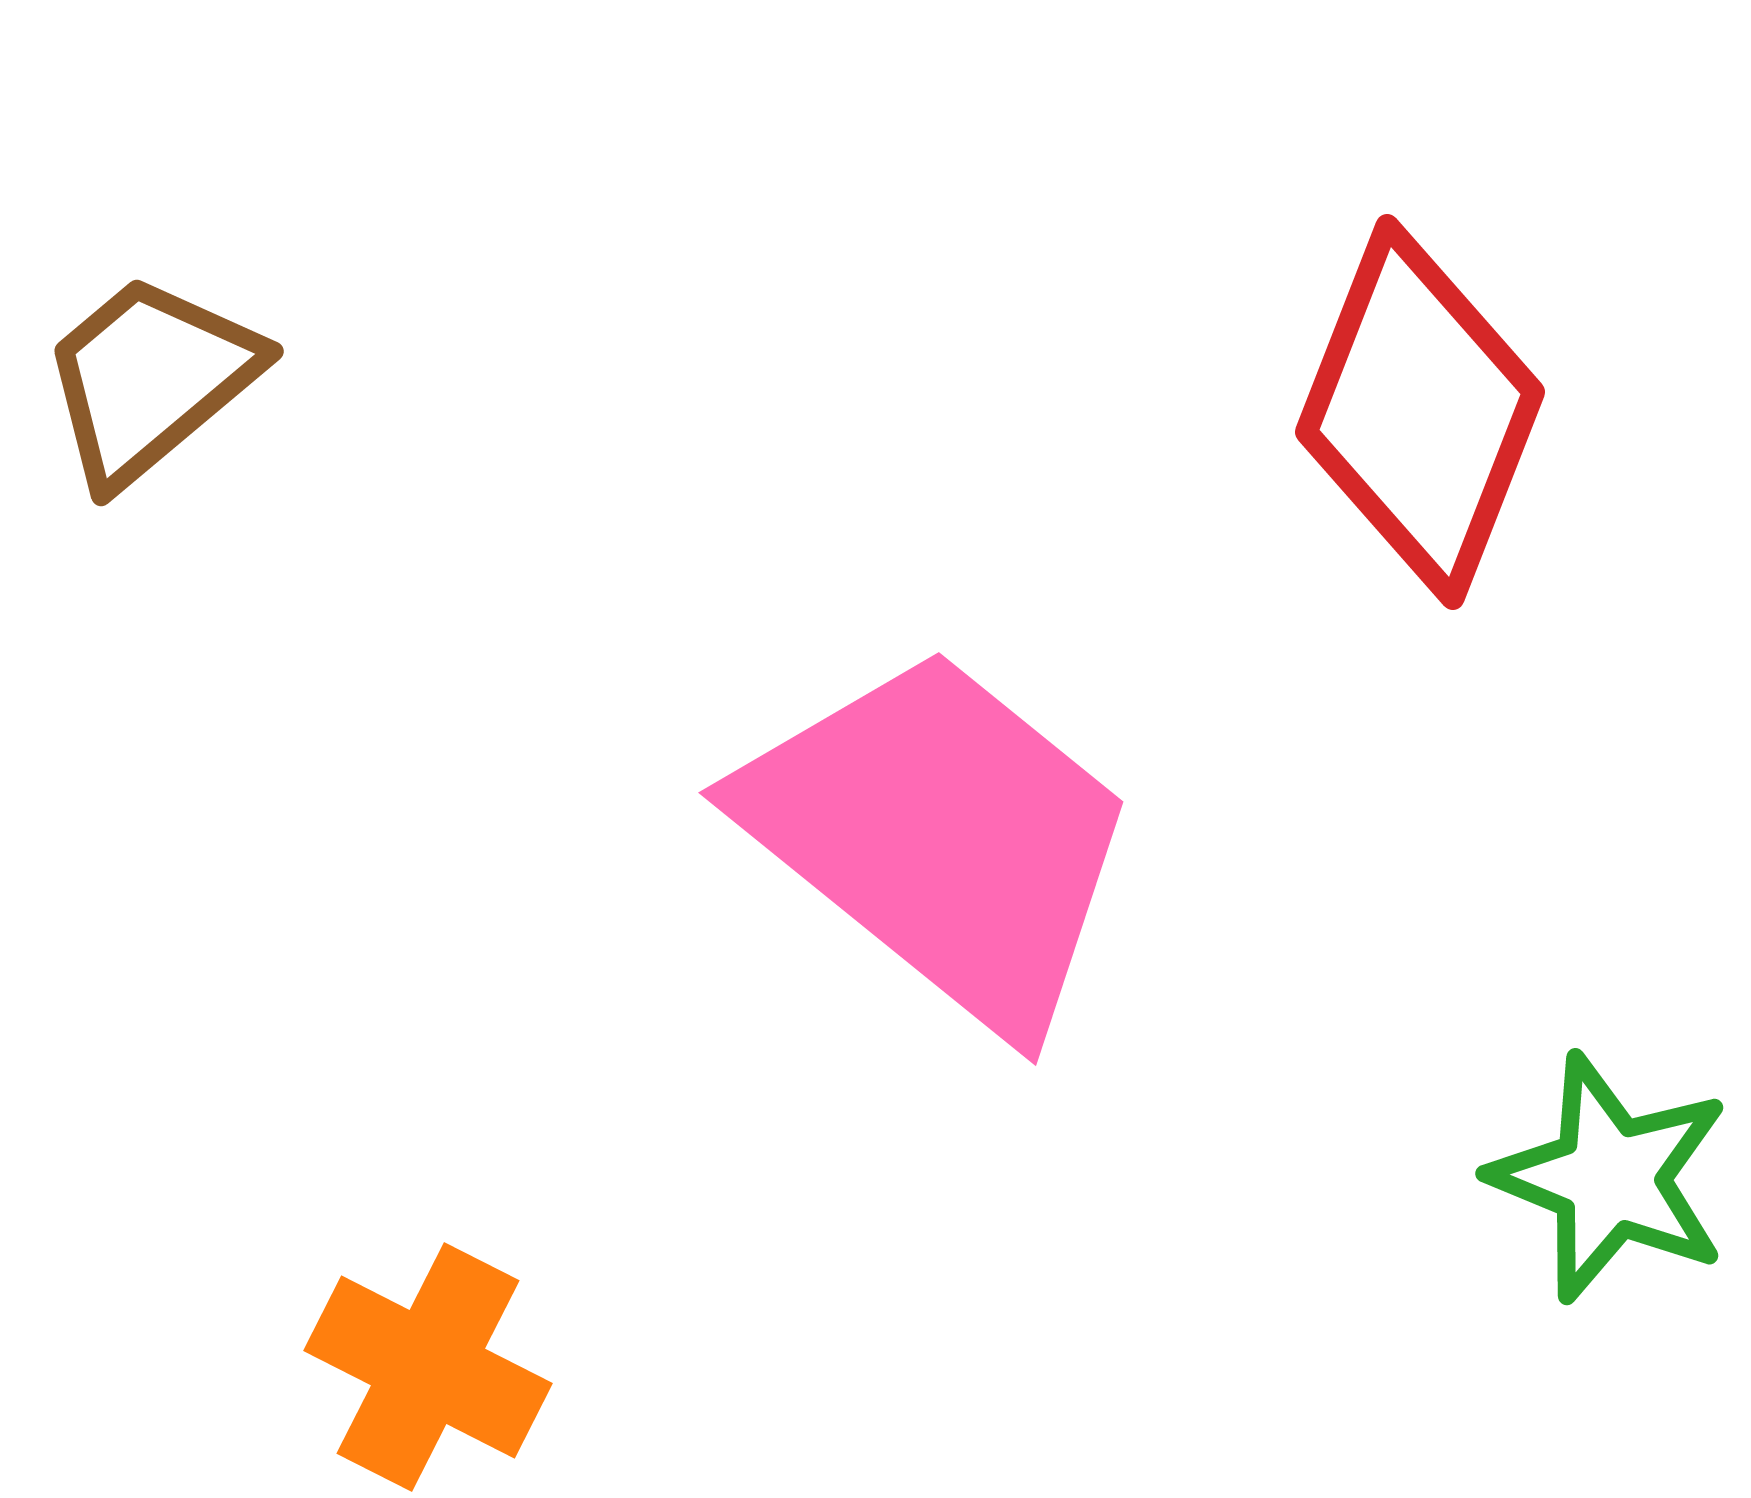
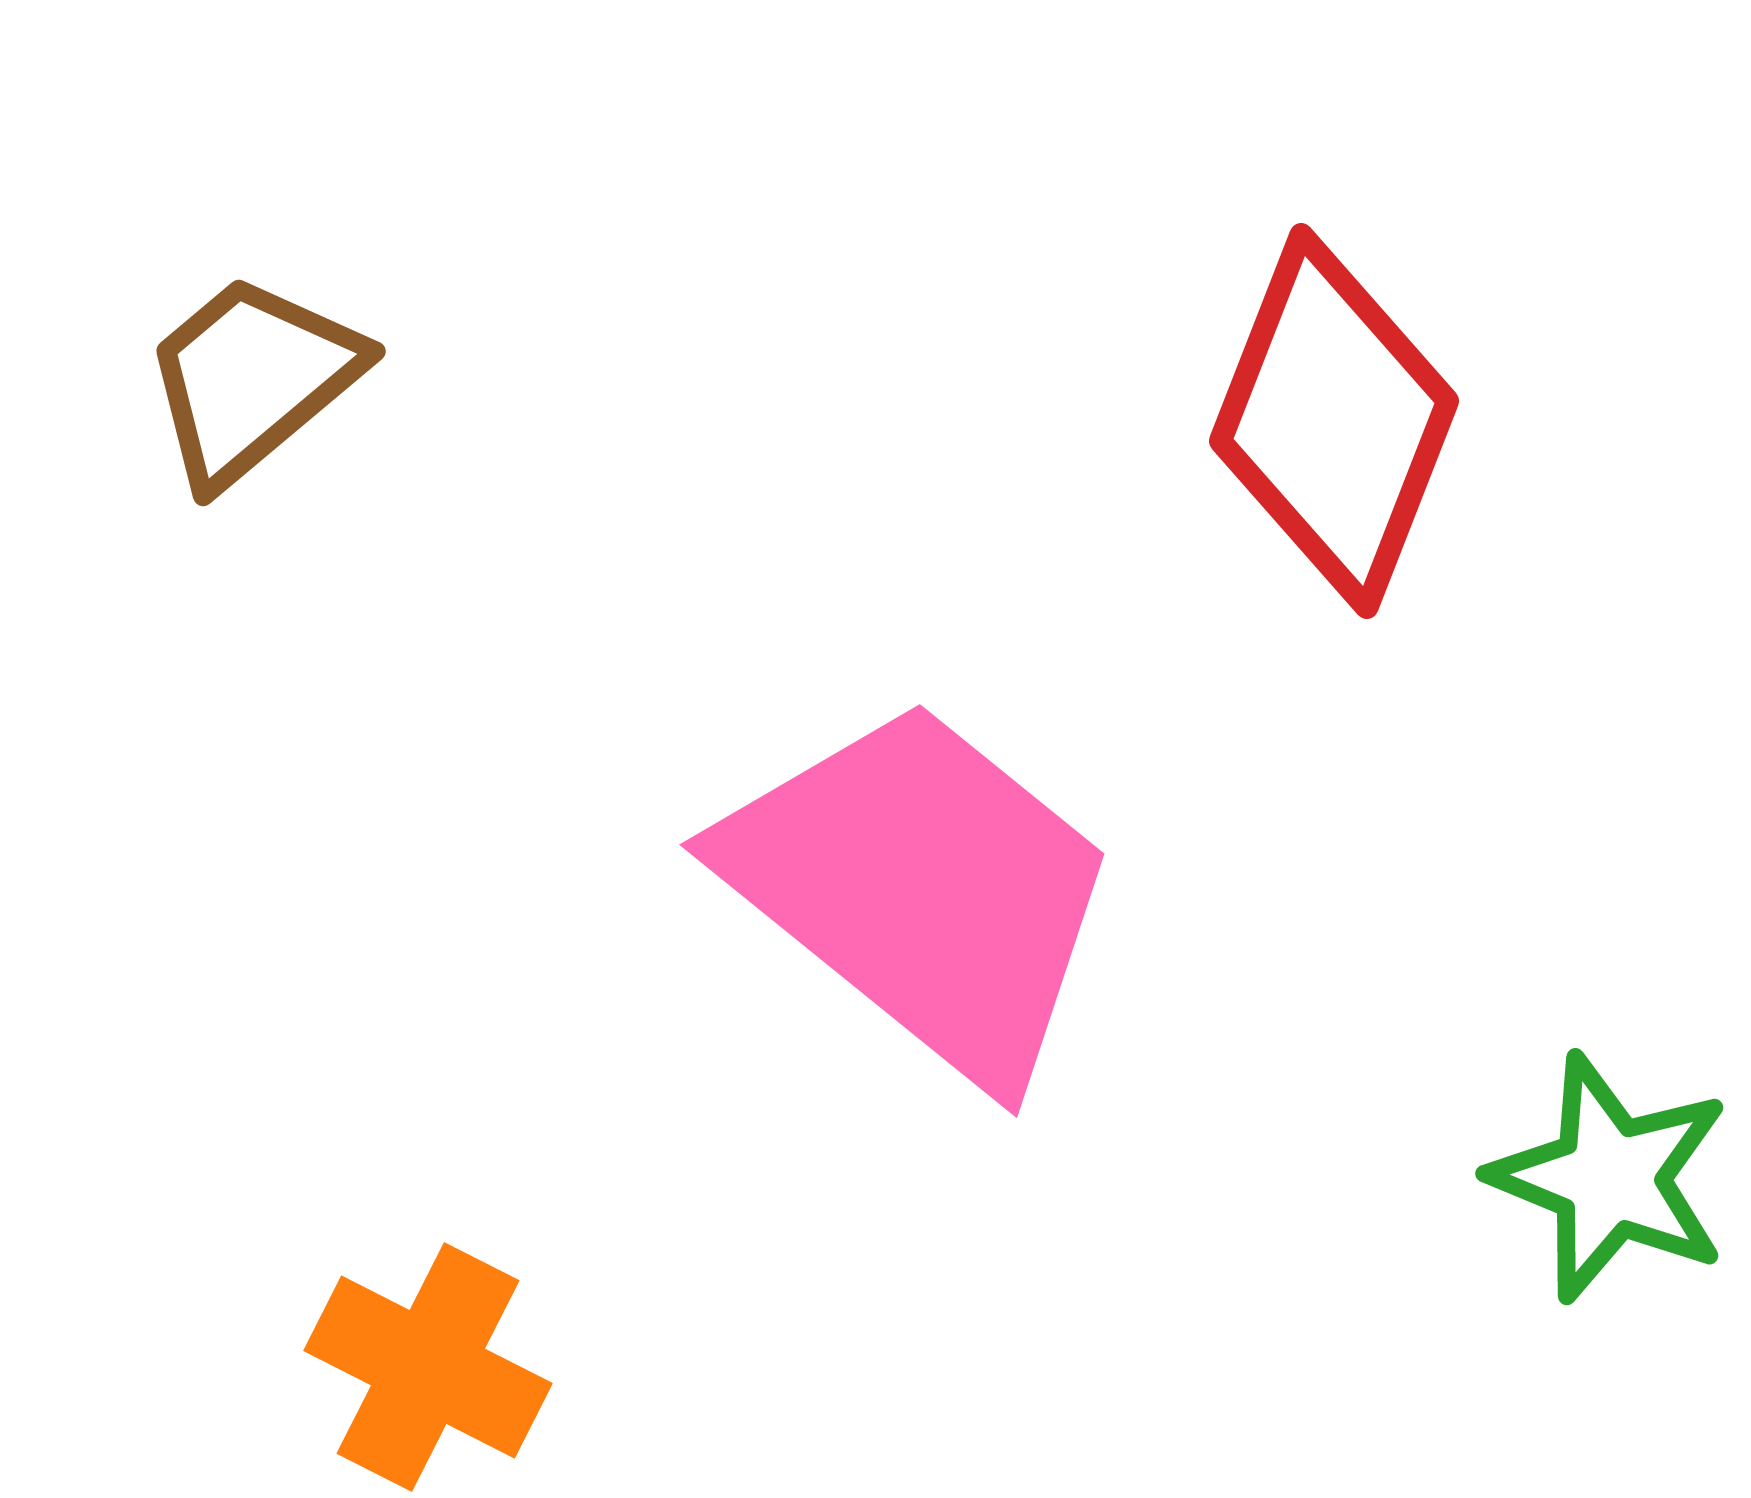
brown trapezoid: moved 102 px right
red diamond: moved 86 px left, 9 px down
pink trapezoid: moved 19 px left, 52 px down
